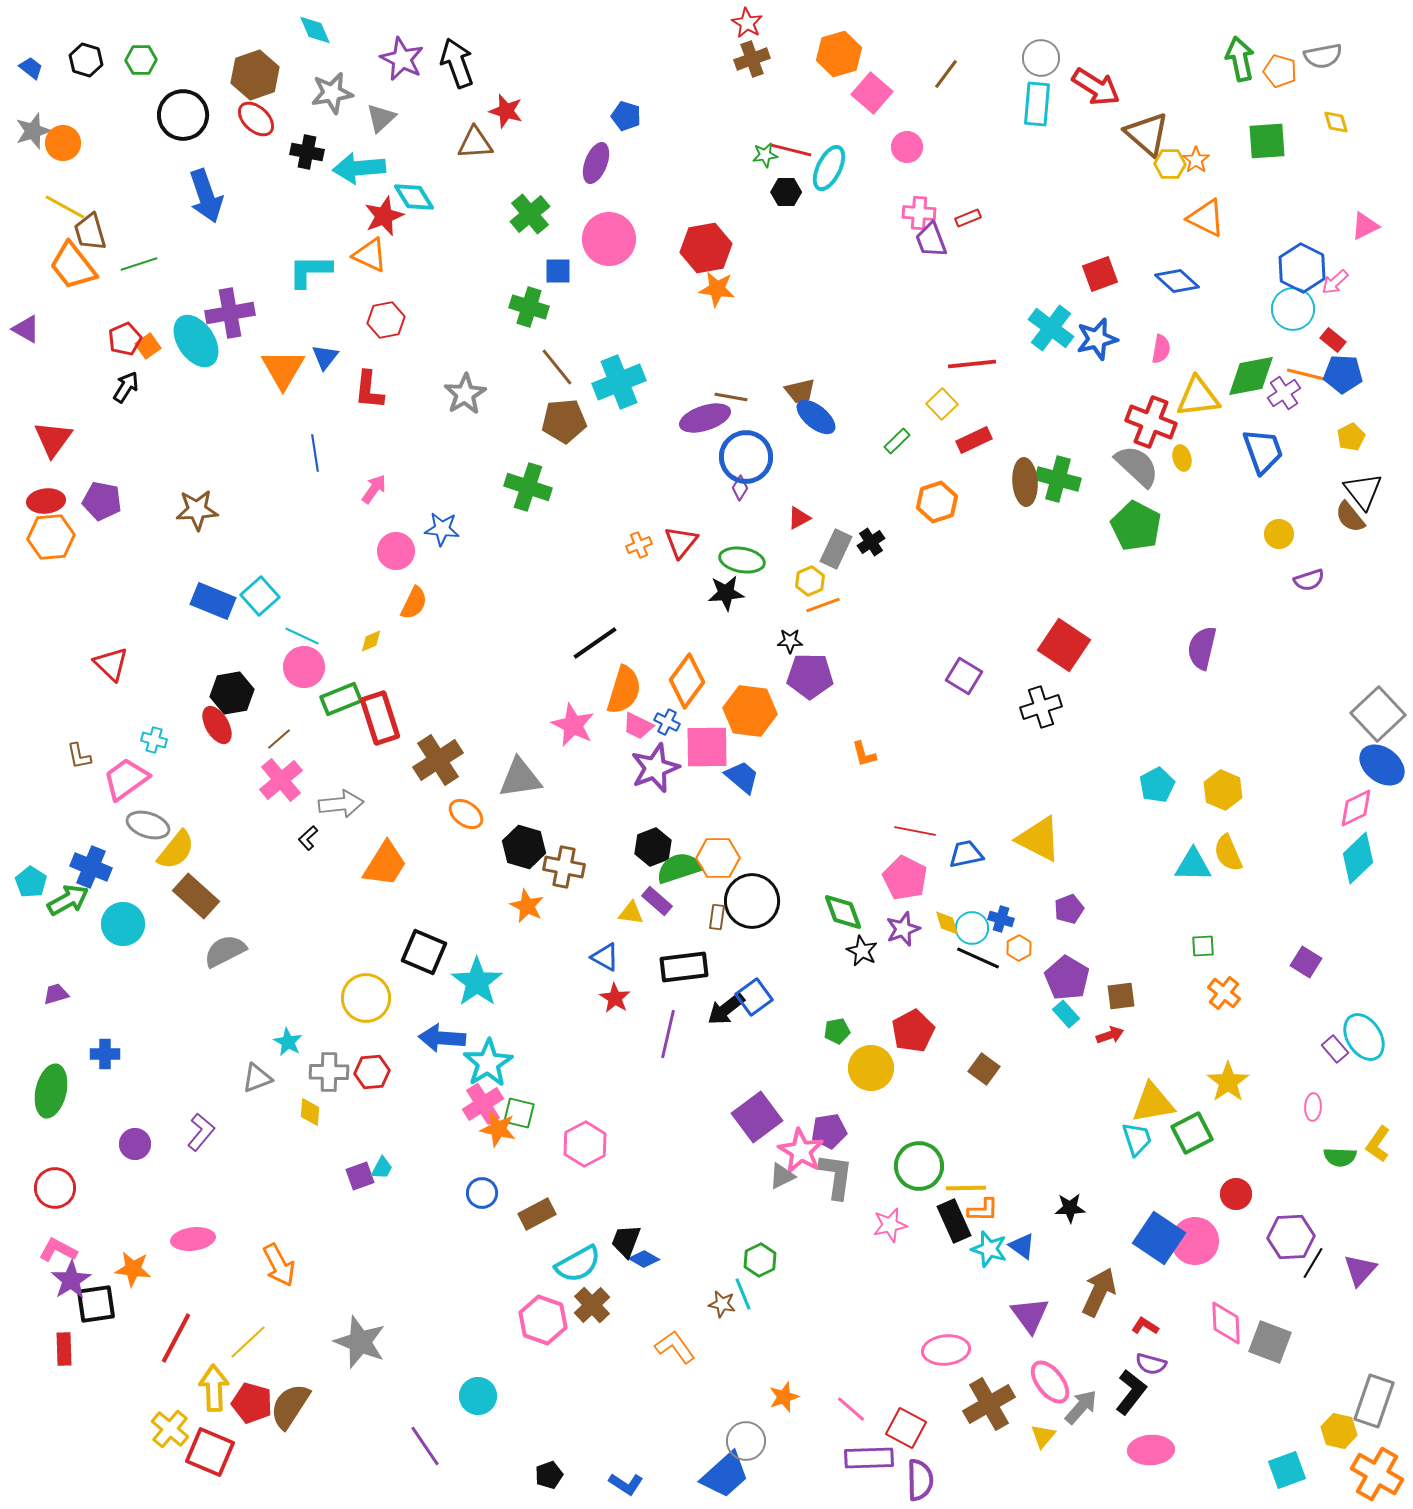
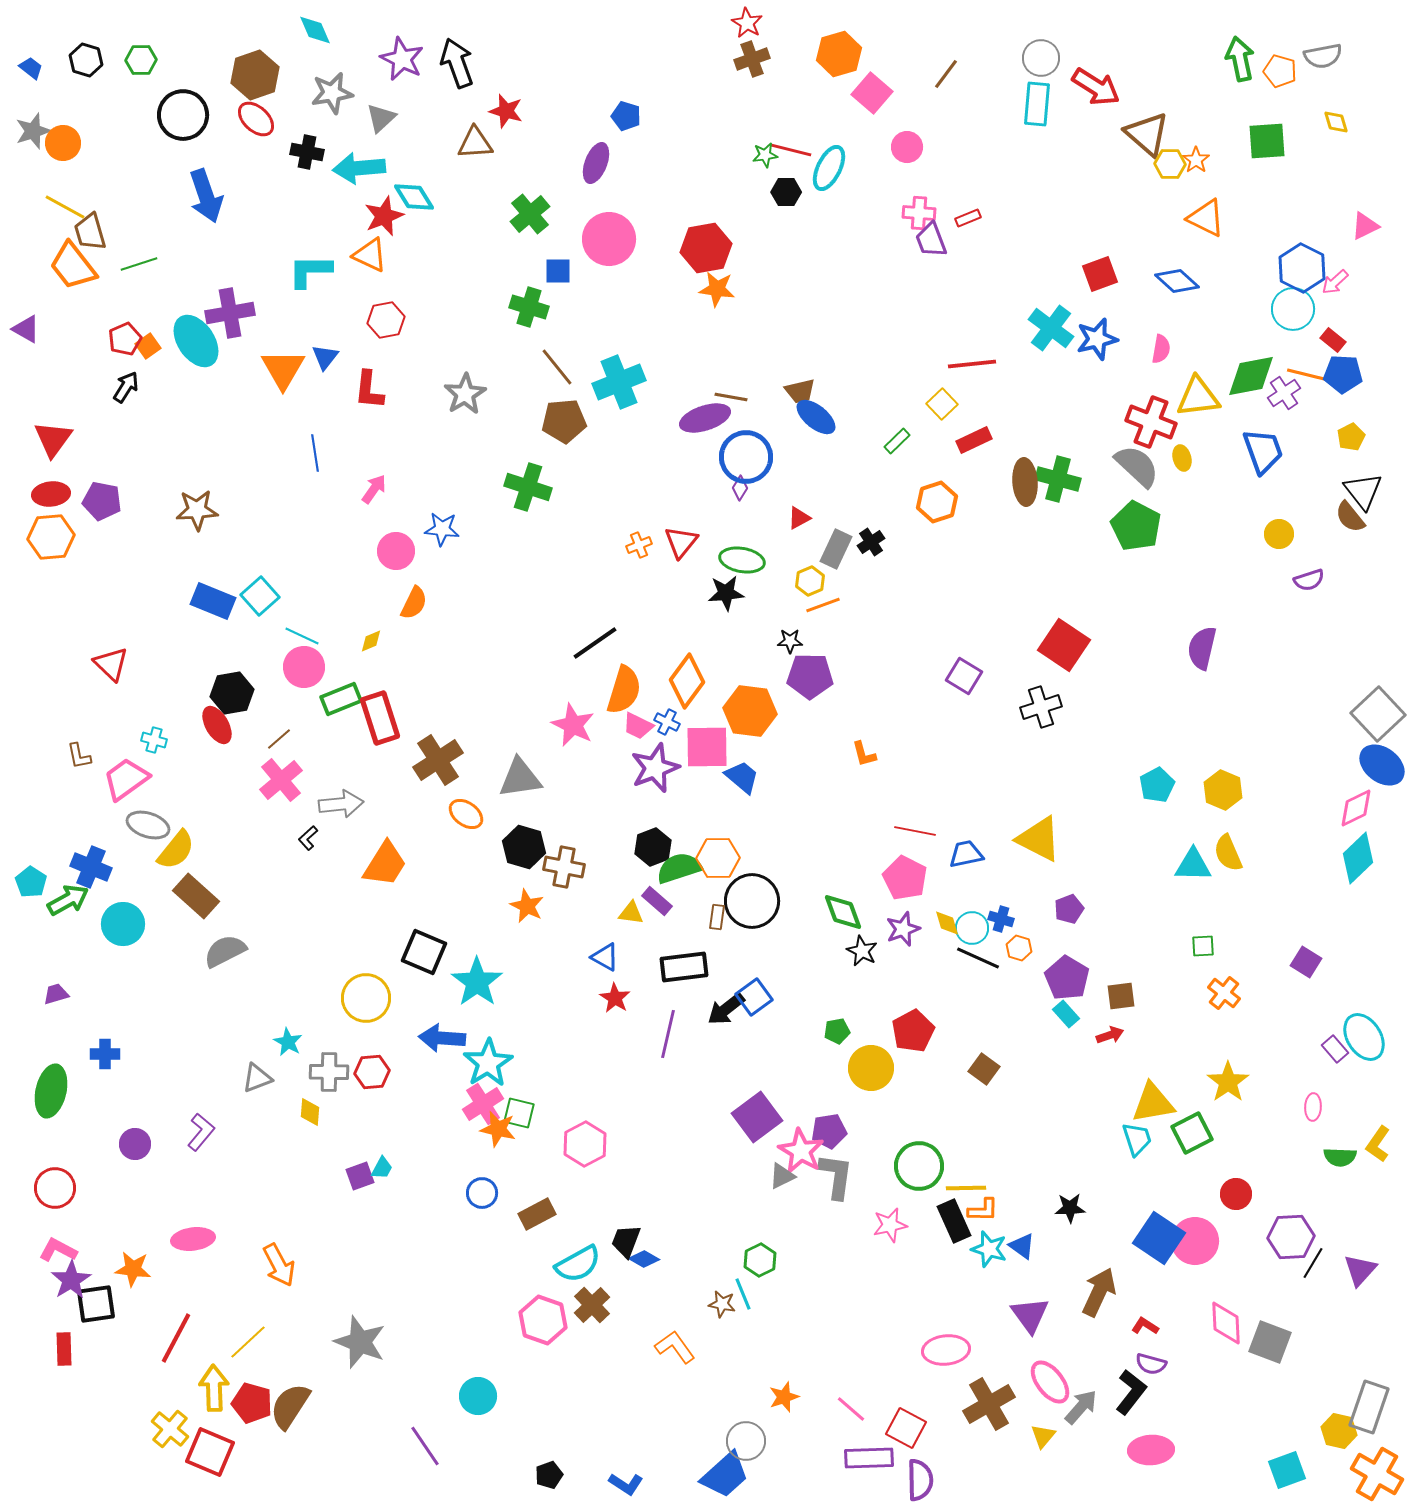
red ellipse at (46, 501): moved 5 px right, 7 px up
orange hexagon at (1019, 948): rotated 15 degrees counterclockwise
gray rectangle at (1374, 1401): moved 5 px left, 6 px down
